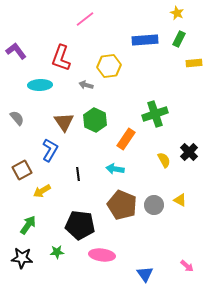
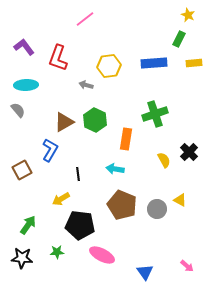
yellow star: moved 11 px right, 2 px down
blue rectangle: moved 9 px right, 23 px down
purple L-shape: moved 8 px right, 4 px up
red L-shape: moved 3 px left
cyan ellipse: moved 14 px left
gray semicircle: moved 1 px right, 8 px up
brown triangle: rotated 35 degrees clockwise
orange rectangle: rotated 25 degrees counterclockwise
yellow arrow: moved 19 px right, 8 px down
gray circle: moved 3 px right, 4 px down
pink ellipse: rotated 20 degrees clockwise
blue triangle: moved 2 px up
